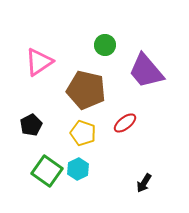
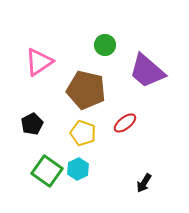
purple trapezoid: moved 1 px right; rotated 9 degrees counterclockwise
black pentagon: moved 1 px right, 1 px up
